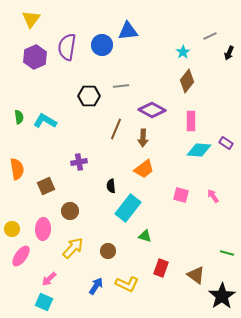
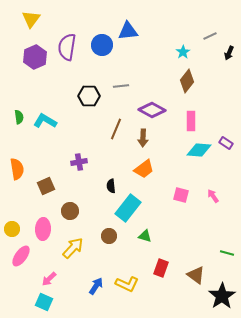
brown circle at (108, 251): moved 1 px right, 15 px up
